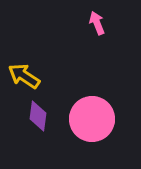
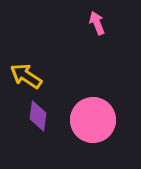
yellow arrow: moved 2 px right
pink circle: moved 1 px right, 1 px down
